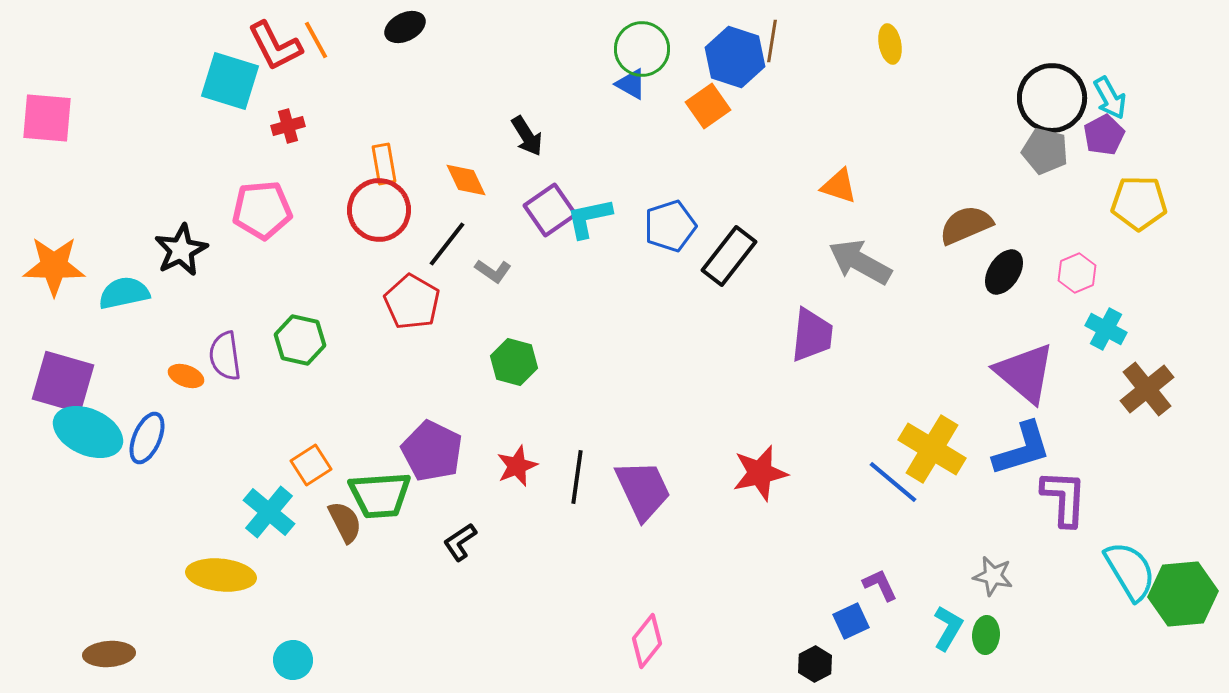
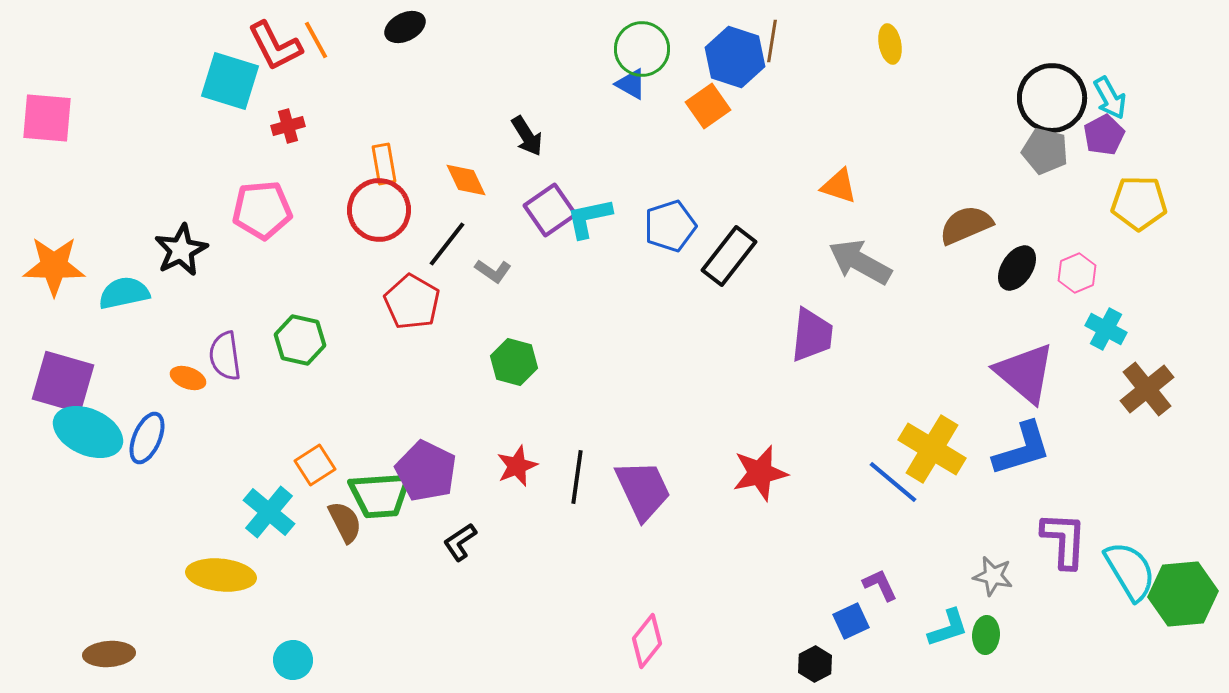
black ellipse at (1004, 272): moved 13 px right, 4 px up
orange ellipse at (186, 376): moved 2 px right, 2 px down
purple pentagon at (432, 451): moved 6 px left, 20 px down
orange square at (311, 465): moved 4 px right
purple L-shape at (1064, 498): moved 42 px down
cyan L-shape at (948, 628): rotated 42 degrees clockwise
